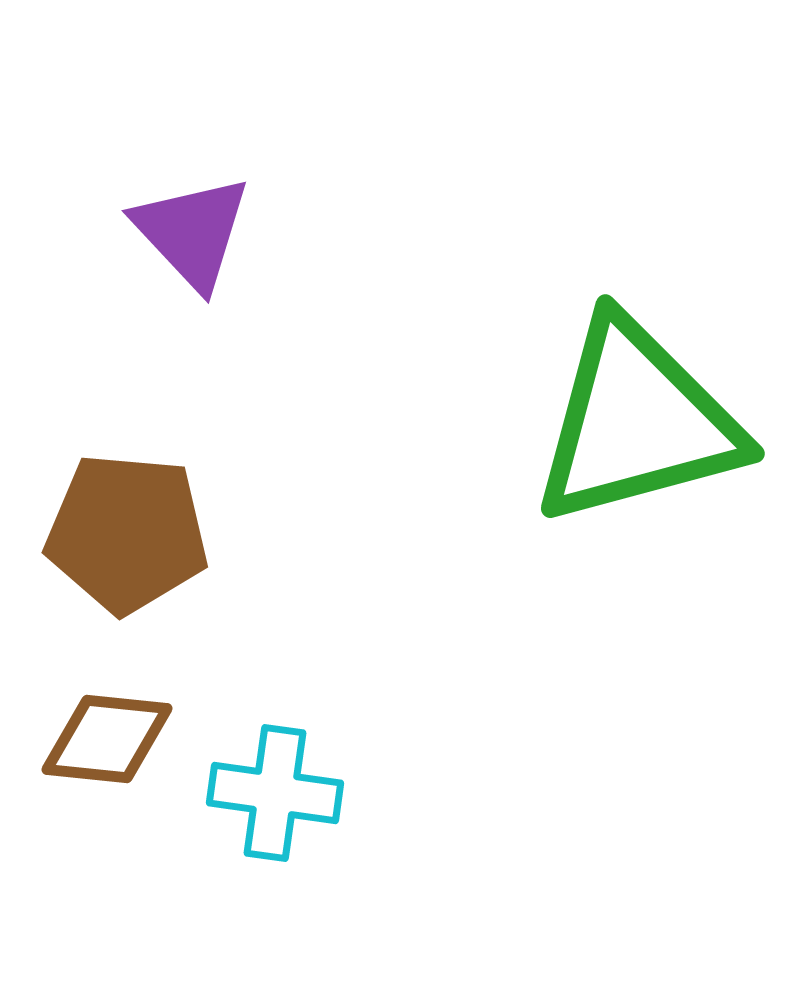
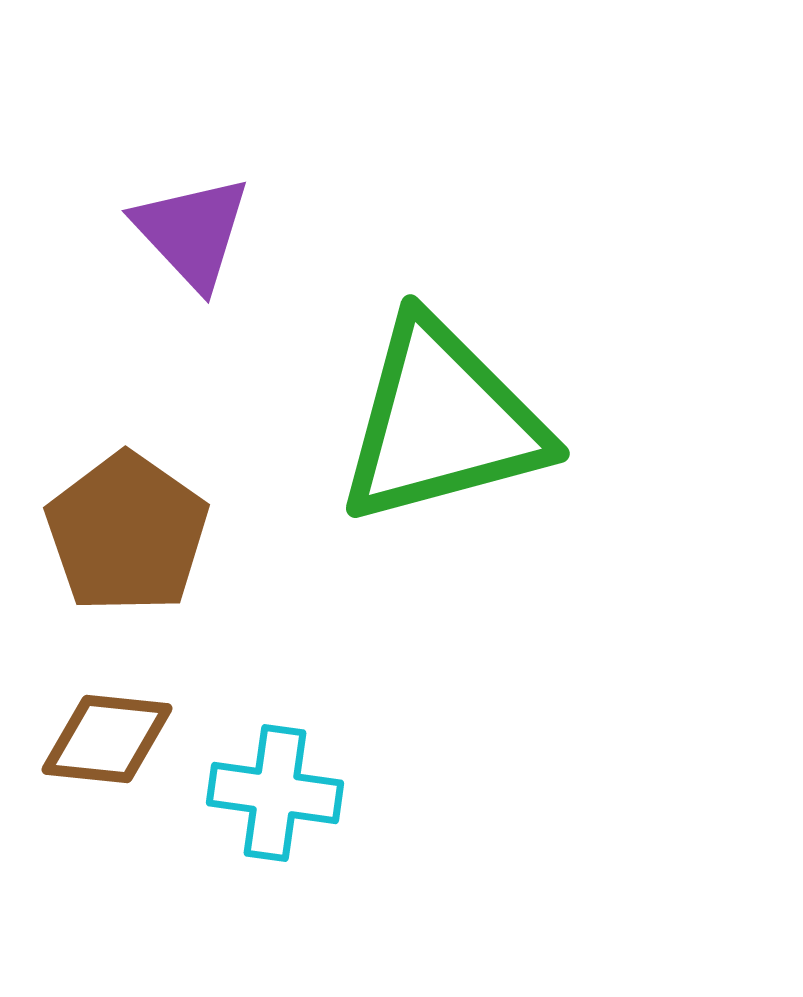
green triangle: moved 195 px left
brown pentagon: rotated 30 degrees clockwise
